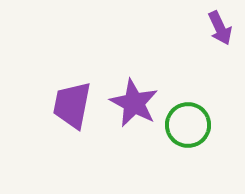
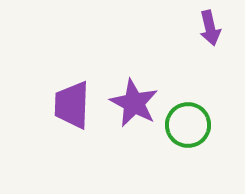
purple arrow: moved 10 px left; rotated 12 degrees clockwise
purple trapezoid: rotated 9 degrees counterclockwise
